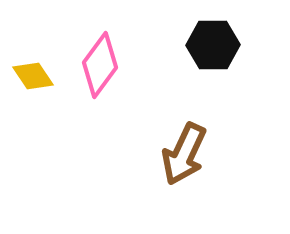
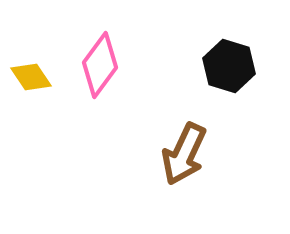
black hexagon: moved 16 px right, 21 px down; rotated 18 degrees clockwise
yellow diamond: moved 2 px left, 1 px down
